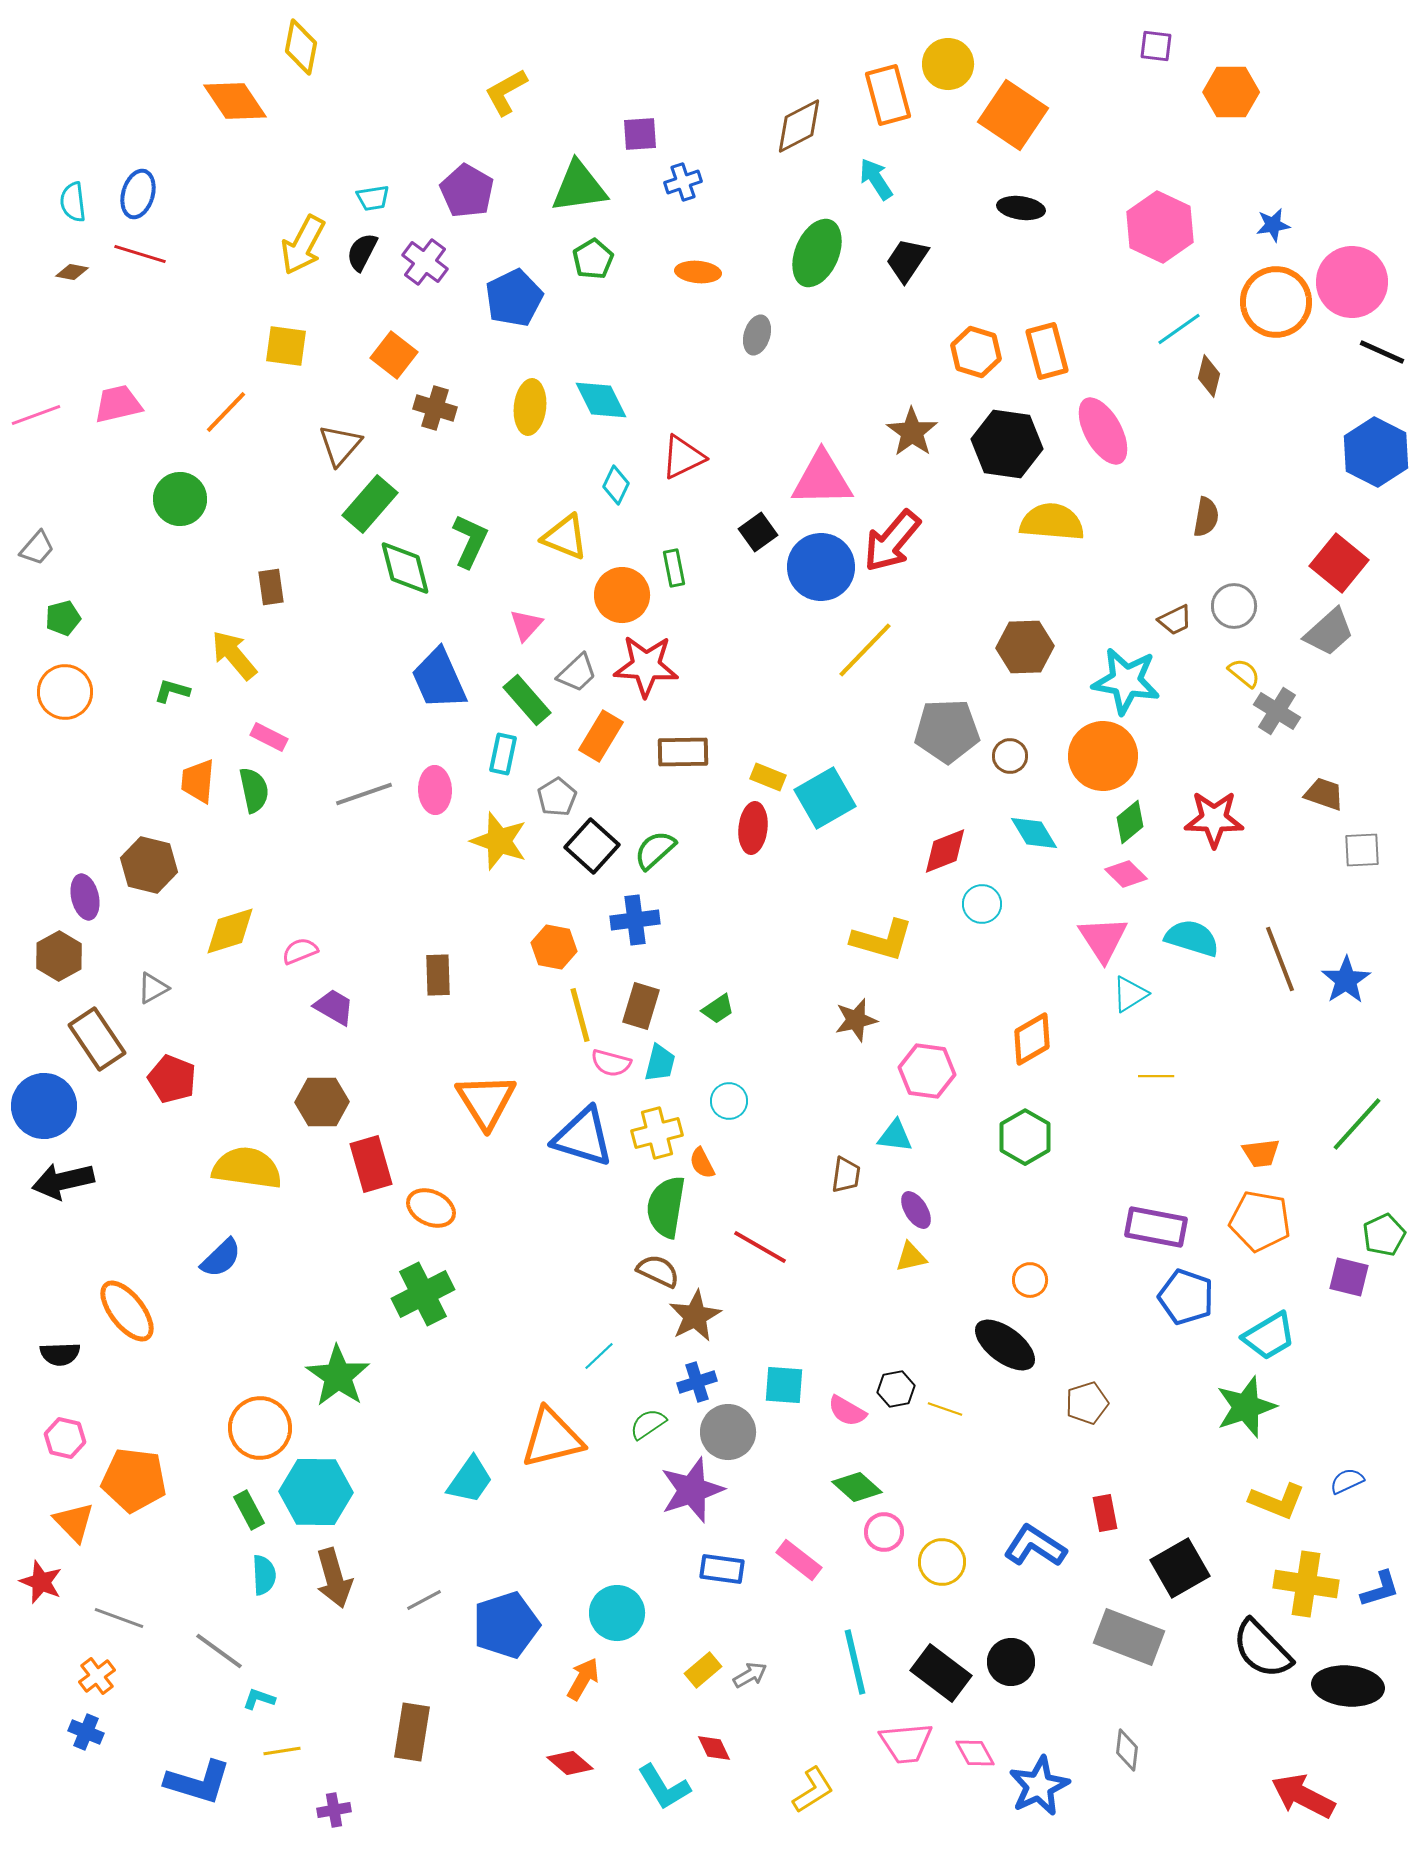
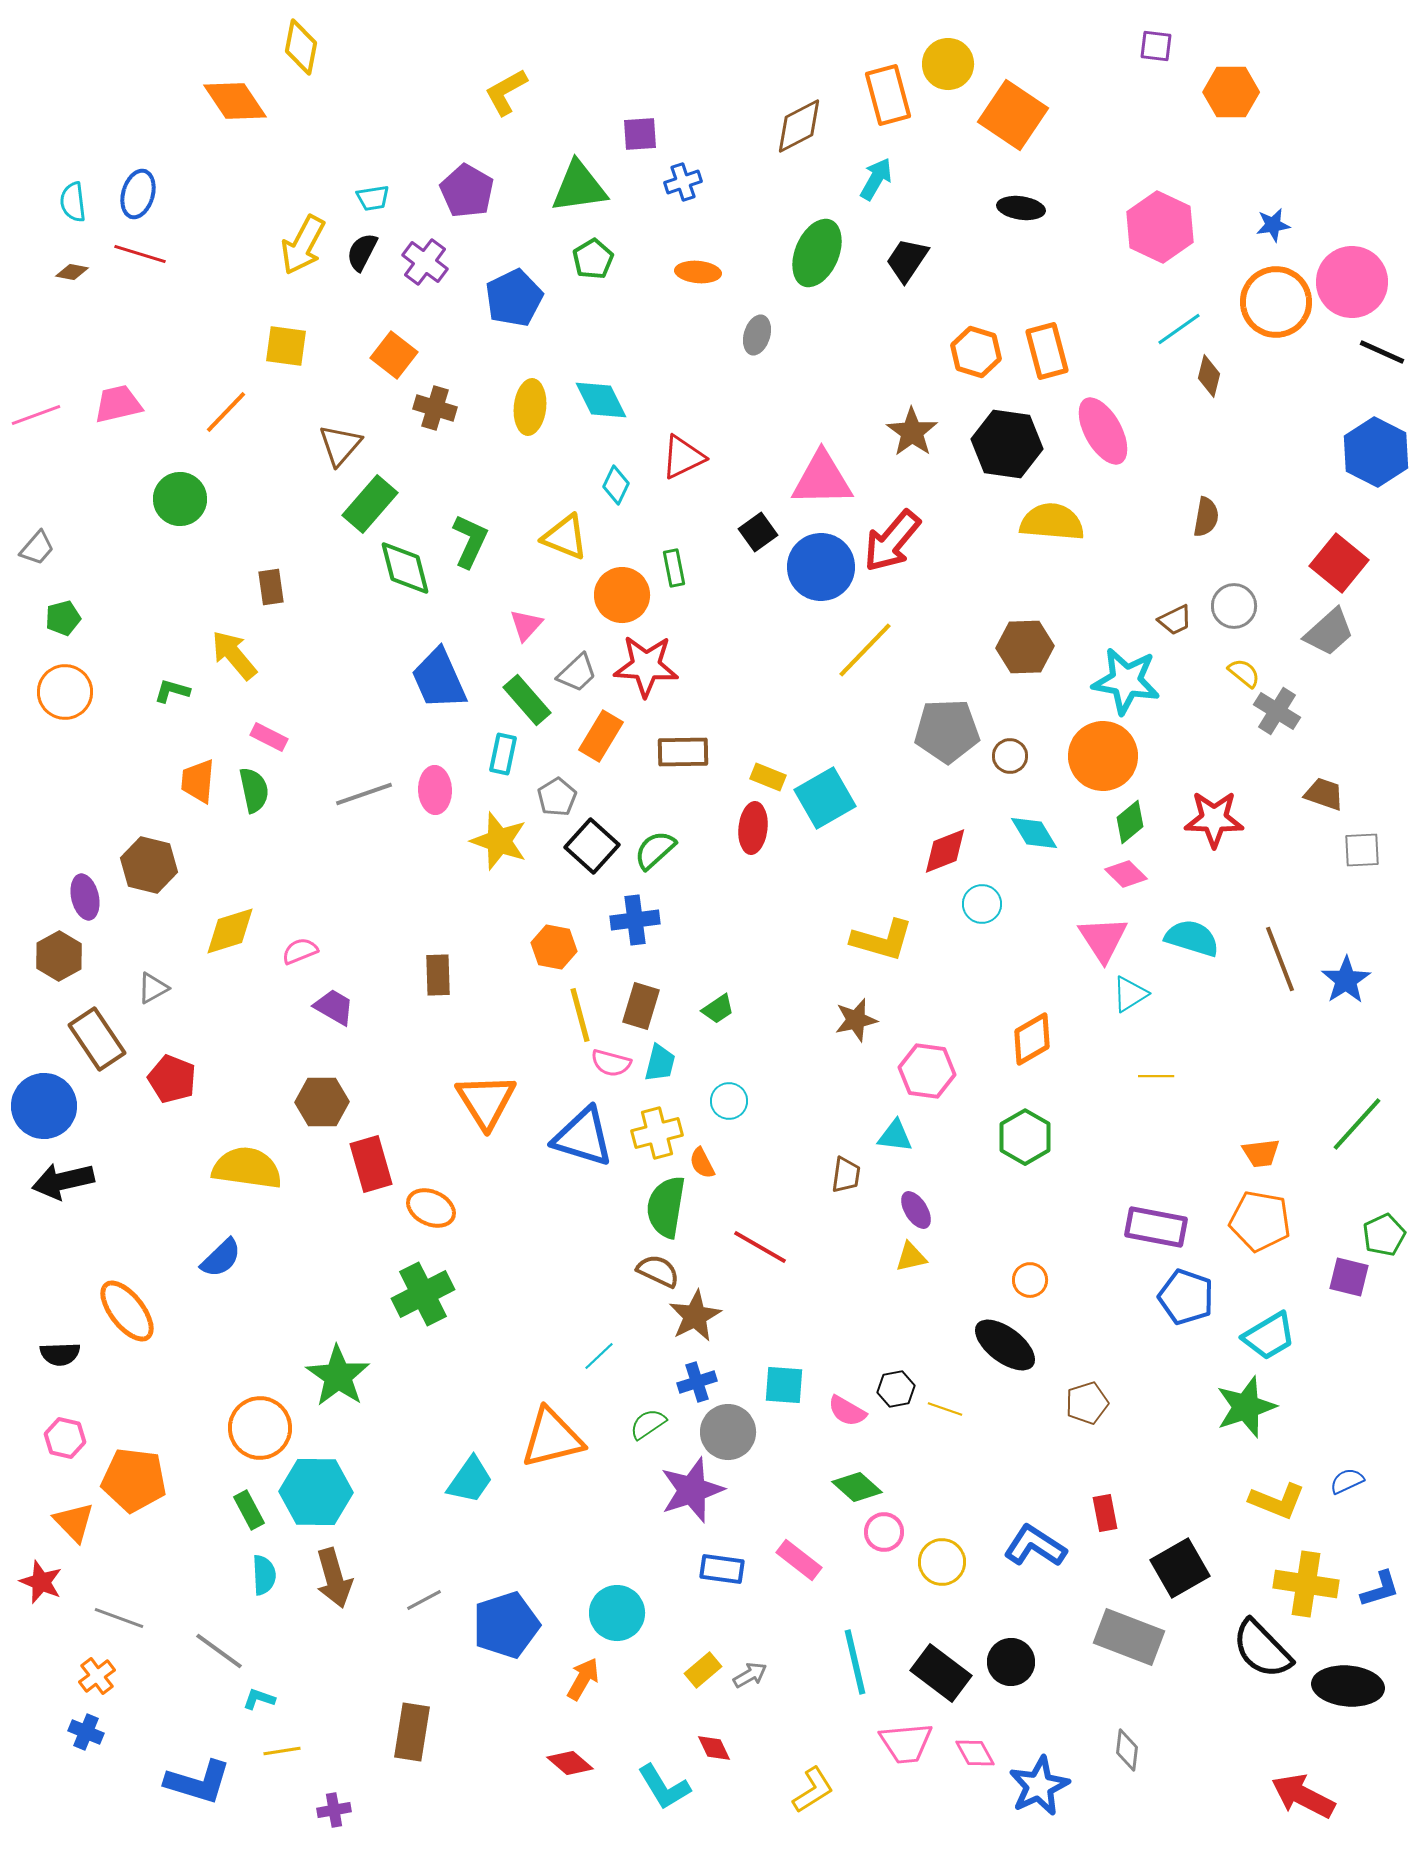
cyan arrow at (876, 179): rotated 63 degrees clockwise
